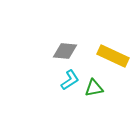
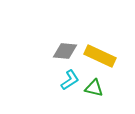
yellow rectangle: moved 13 px left
green triangle: rotated 24 degrees clockwise
